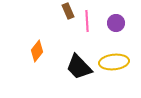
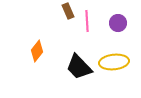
purple circle: moved 2 px right
